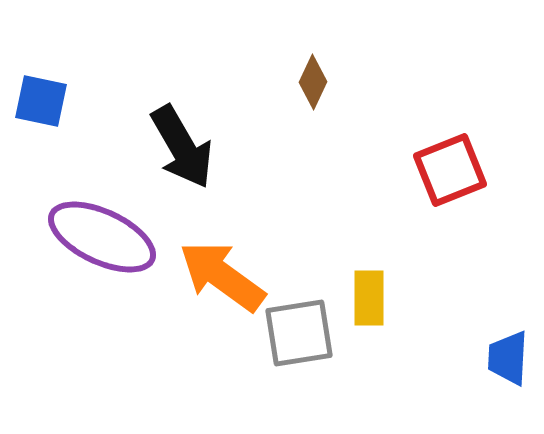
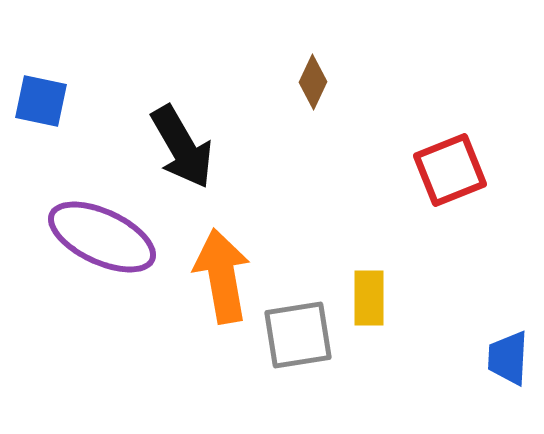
orange arrow: rotated 44 degrees clockwise
gray square: moved 1 px left, 2 px down
